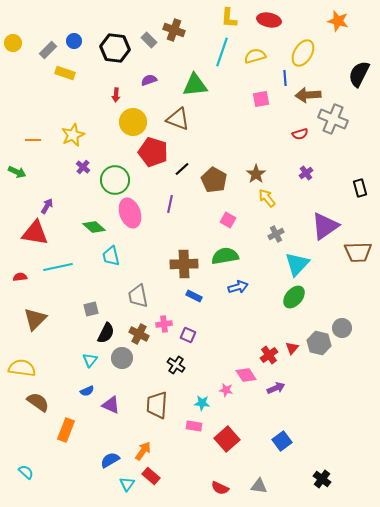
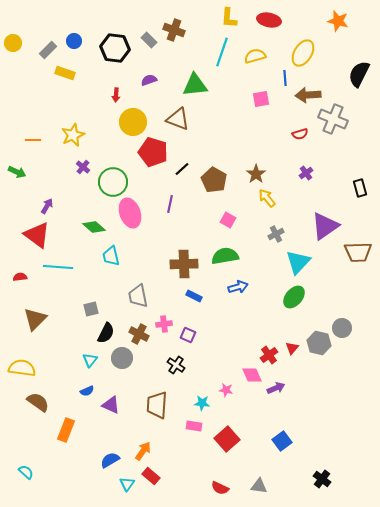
green circle at (115, 180): moved 2 px left, 2 px down
red triangle at (35, 233): moved 2 px right, 2 px down; rotated 28 degrees clockwise
cyan triangle at (297, 264): moved 1 px right, 2 px up
cyan line at (58, 267): rotated 16 degrees clockwise
pink diamond at (246, 375): moved 6 px right; rotated 10 degrees clockwise
